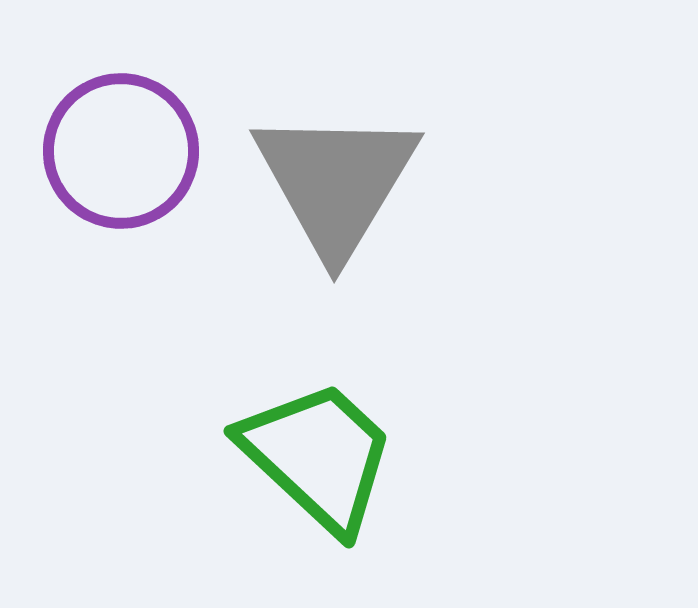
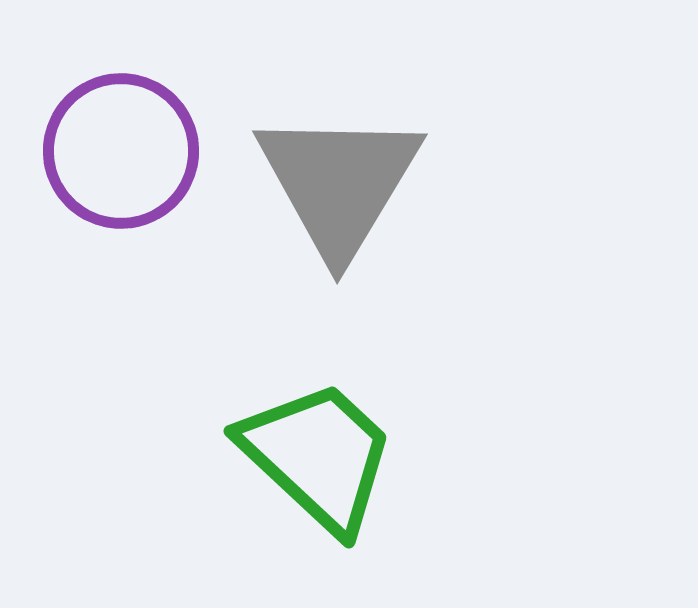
gray triangle: moved 3 px right, 1 px down
